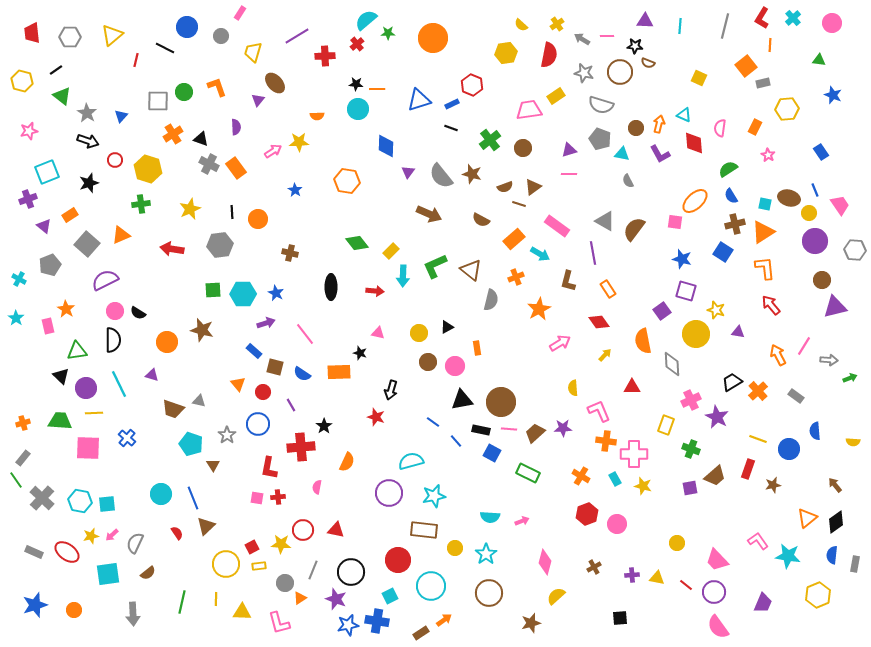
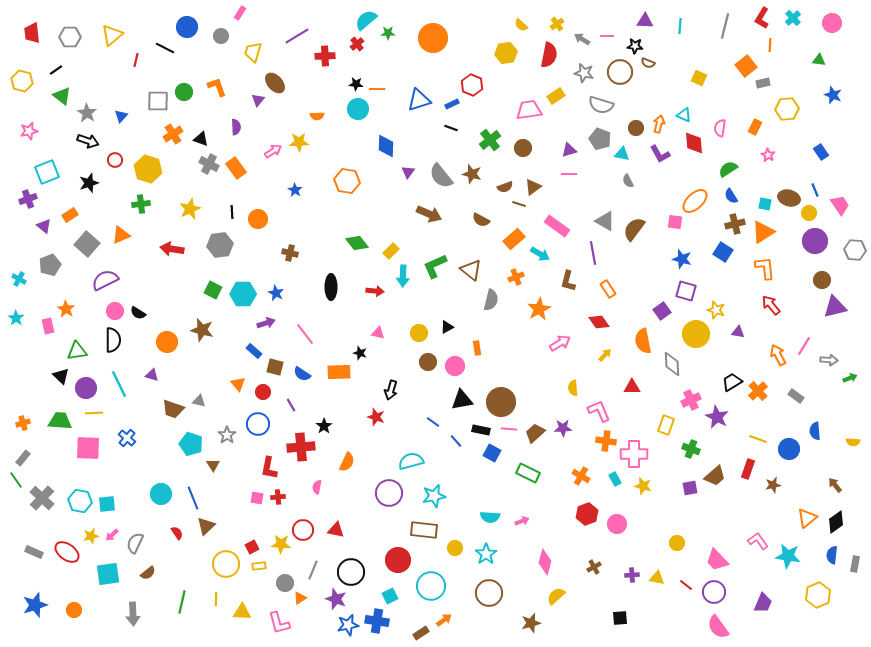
green square at (213, 290): rotated 30 degrees clockwise
